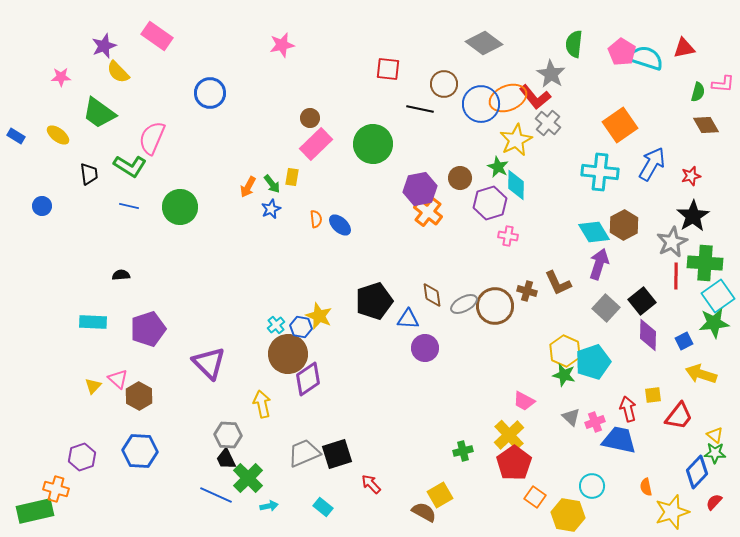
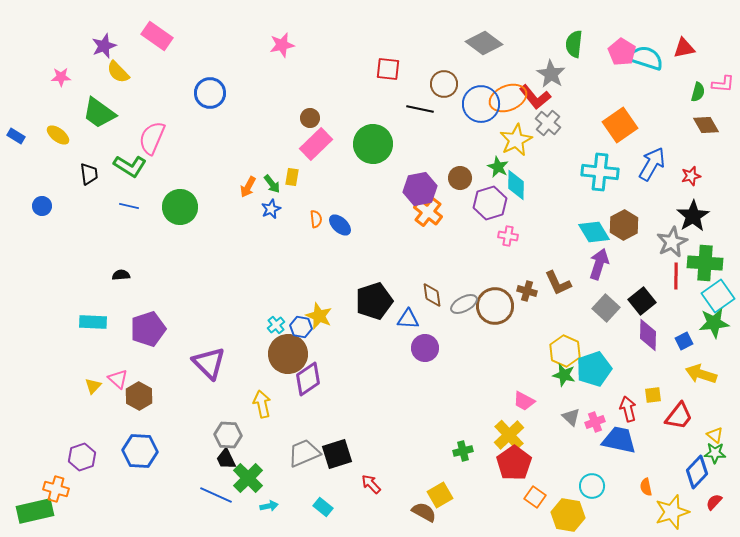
cyan pentagon at (593, 362): moved 1 px right, 7 px down
